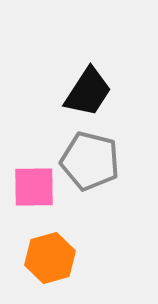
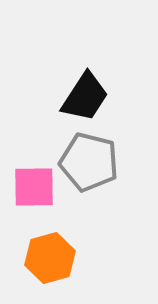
black trapezoid: moved 3 px left, 5 px down
gray pentagon: moved 1 px left, 1 px down
